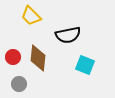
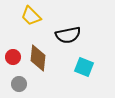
cyan square: moved 1 px left, 2 px down
